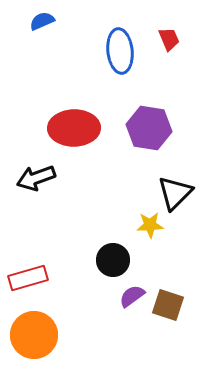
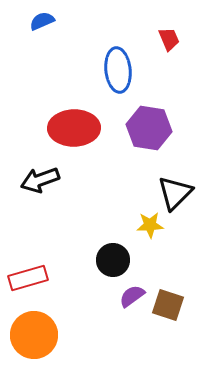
blue ellipse: moved 2 px left, 19 px down
black arrow: moved 4 px right, 2 px down
